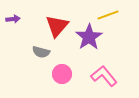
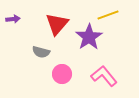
red triangle: moved 2 px up
